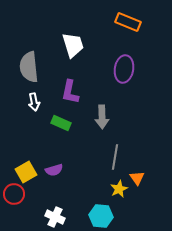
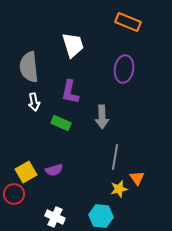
yellow star: rotated 12 degrees clockwise
